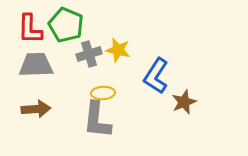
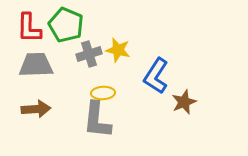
red L-shape: moved 1 px left, 1 px up
